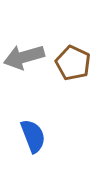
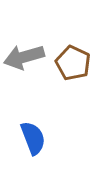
blue semicircle: moved 2 px down
